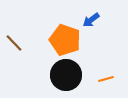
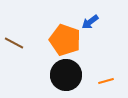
blue arrow: moved 1 px left, 2 px down
brown line: rotated 18 degrees counterclockwise
orange line: moved 2 px down
